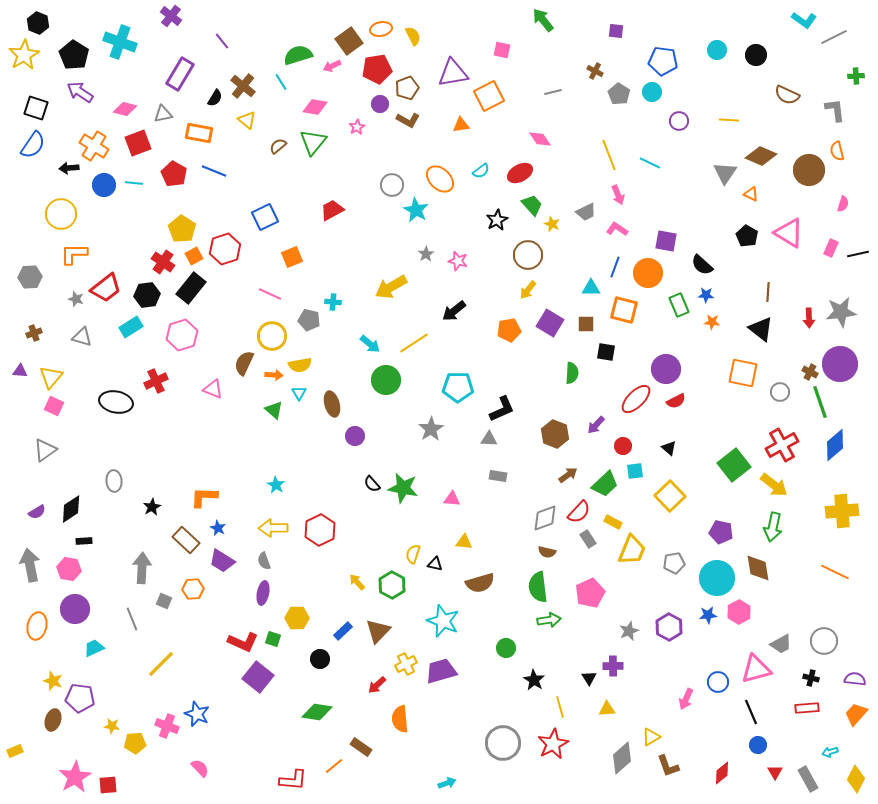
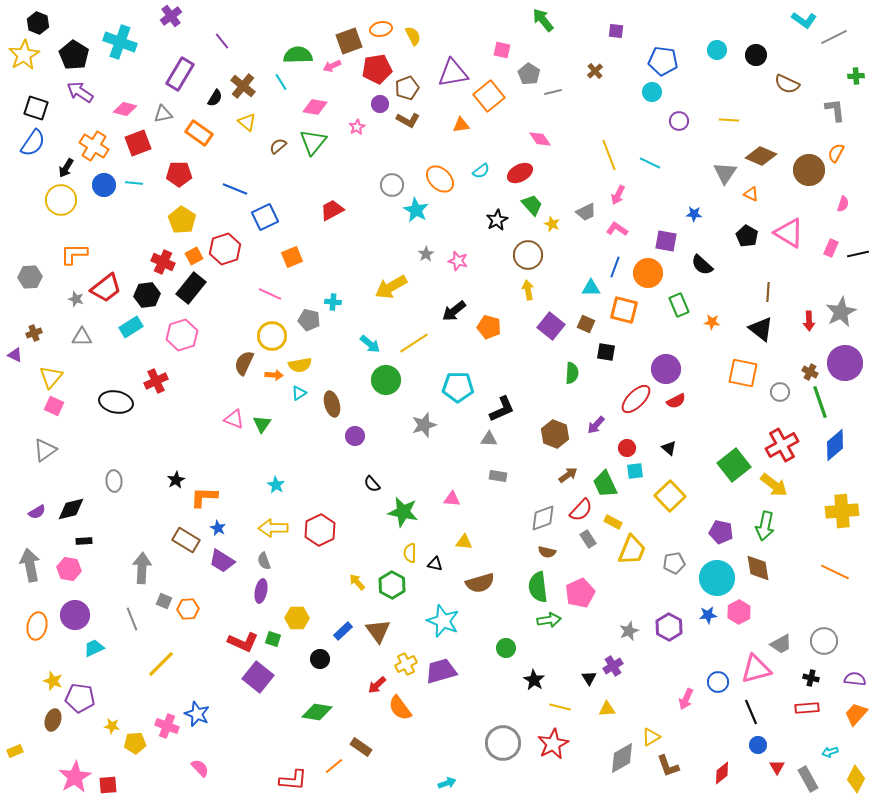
purple cross at (171, 16): rotated 15 degrees clockwise
brown square at (349, 41): rotated 16 degrees clockwise
green semicircle at (298, 55): rotated 16 degrees clockwise
brown cross at (595, 71): rotated 21 degrees clockwise
gray pentagon at (619, 94): moved 90 px left, 20 px up
brown semicircle at (787, 95): moved 11 px up
orange square at (489, 96): rotated 12 degrees counterclockwise
yellow triangle at (247, 120): moved 2 px down
orange rectangle at (199, 133): rotated 24 degrees clockwise
blue semicircle at (33, 145): moved 2 px up
orange semicircle at (837, 151): moved 1 px left, 2 px down; rotated 42 degrees clockwise
black arrow at (69, 168): moved 3 px left; rotated 54 degrees counterclockwise
blue line at (214, 171): moved 21 px right, 18 px down
red pentagon at (174, 174): moved 5 px right; rotated 30 degrees counterclockwise
pink arrow at (618, 195): rotated 48 degrees clockwise
yellow circle at (61, 214): moved 14 px up
yellow pentagon at (182, 229): moved 9 px up
red cross at (163, 262): rotated 10 degrees counterclockwise
yellow arrow at (528, 290): rotated 132 degrees clockwise
blue star at (706, 295): moved 12 px left, 81 px up
gray star at (841, 312): rotated 20 degrees counterclockwise
red arrow at (809, 318): moved 3 px down
purple square at (550, 323): moved 1 px right, 3 px down; rotated 8 degrees clockwise
brown square at (586, 324): rotated 24 degrees clockwise
orange pentagon at (509, 330): moved 20 px left, 3 px up; rotated 25 degrees clockwise
gray triangle at (82, 337): rotated 15 degrees counterclockwise
purple circle at (840, 364): moved 5 px right, 1 px up
purple triangle at (20, 371): moved 5 px left, 16 px up; rotated 21 degrees clockwise
pink triangle at (213, 389): moved 21 px right, 30 px down
cyan triangle at (299, 393): rotated 28 degrees clockwise
green triangle at (274, 410): moved 12 px left, 14 px down; rotated 24 degrees clockwise
gray star at (431, 429): moved 7 px left, 4 px up; rotated 15 degrees clockwise
red circle at (623, 446): moved 4 px right, 2 px down
green trapezoid at (605, 484): rotated 108 degrees clockwise
green star at (403, 488): moved 24 px down
black star at (152, 507): moved 24 px right, 27 px up
black diamond at (71, 509): rotated 20 degrees clockwise
red semicircle at (579, 512): moved 2 px right, 2 px up
gray diamond at (545, 518): moved 2 px left
green arrow at (773, 527): moved 8 px left, 1 px up
brown rectangle at (186, 540): rotated 12 degrees counterclockwise
yellow semicircle at (413, 554): moved 3 px left, 1 px up; rotated 18 degrees counterclockwise
orange hexagon at (193, 589): moved 5 px left, 20 px down
purple ellipse at (263, 593): moved 2 px left, 2 px up
pink pentagon at (590, 593): moved 10 px left
purple circle at (75, 609): moved 6 px down
brown triangle at (378, 631): rotated 20 degrees counterclockwise
purple cross at (613, 666): rotated 30 degrees counterclockwise
yellow line at (560, 707): rotated 60 degrees counterclockwise
orange semicircle at (400, 719): moved 11 px up; rotated 32 degrees counterclockwise
gray diamond at (622, 758): rotated 12 degrees clockwise
red triangle at (775, 772): moved 2 px right, 5 px up
